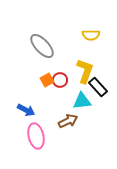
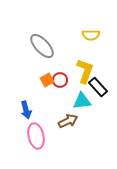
blue arrow: rotated 48 degrees clockwise
